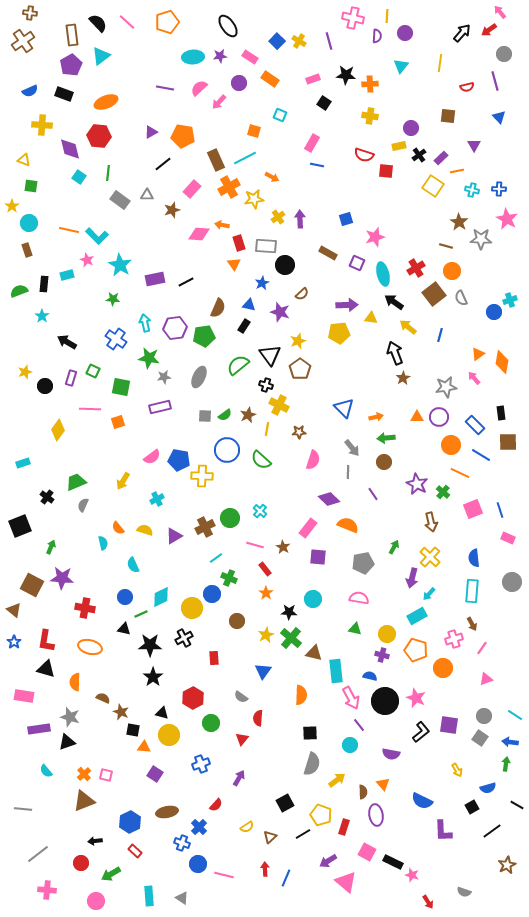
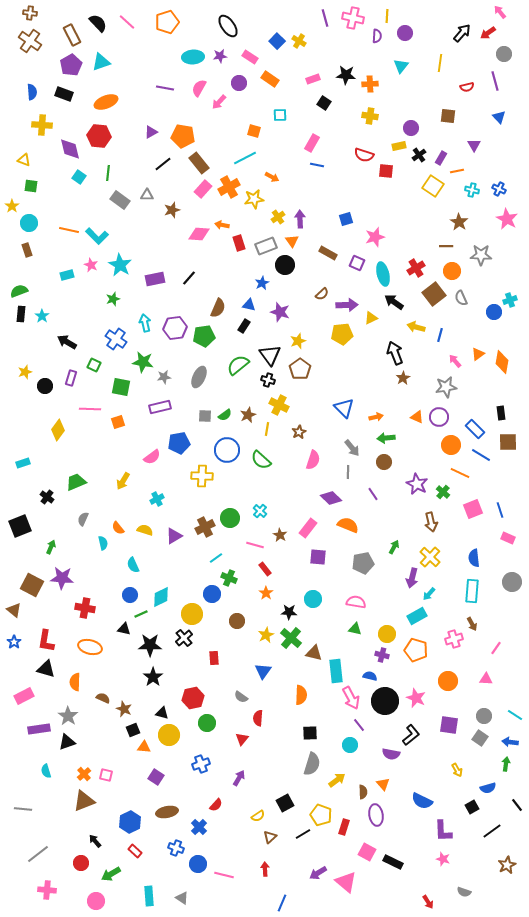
red arrow at (489, 30): moved 1 px left, 3 px down
brown rectangle at (72, 35): rotated 20 degrees counterclockwise
brown cross at (23, 41): moved 7 px right; rotated 20 degrees counterclockwise
purple line at (329, 41): moved 4 px left, 23 px up
cyan triangle at (101, 56): moved 6 px down; rotated 18 degrees clockwise
pink semicircle at (199, 88): rotated 18 degrees counterclockwise
blue semicircle at (30, 91): moved 2 px right, 1 px down; rotated 70 degrees counterclockwise
cyan square at (280, 115): rotated 24 degrees counterclockwise
purple rectangle at (441, 158): rotated 16 degrees counterclockwise
brown rectangle at (216, 160): moved 17 px left, 3 px down; rotated 15 degrees counterclockwise
pink rectangle at (192, 189): moved 11 px right
blue cross at (499, 189): rotated 24 degrees clockwise
gray star at (481, 239): moved 16 px down
gray rectangle at (266, 246): rotated 25 degrees counterclockwise
brown line at (446, 246): rotated 16 degrees counterclockwise
pink star at (87, 260): moved 4 px right, 5 px down
orange triangle at (234, 264): moved 58 px right, 23 px up
black line at (186, 282): moved 3 px right, 4 px up; rotated 21 degrees counterclockwise
black rectangle at (44, 284): moved 23 px left, 30 px down
brown semicircle at (302, 294): moved 20 px right
green star at (113, 299): rotated 24 degrees counterclockwise
yellow triangle at (371, 318): rotated 32 degrees counterclockwise
yellow arrow at (408, 327): moved 8 px right; rotated 24 degrees counterclockwise
yellow pentagon at (339, 333): moved 3 px right, 1 px down
green star at (149, 358): moved 6 px left, 4 px down
green square at (93, 371): moved 1 px right, 6 px up
pink arrow at (474, 378): moved 19 px left, 17 px up
black cross at (266, 385): moved 2 px right, 5 px up
orange triangle at (417, 417): rotated 24 degrees clockwise
blue rectangle at (475, 425): moved 4 px down
brown star at (299, 432): rotated 24 degrees counterclockwise
blue pentagon at (179, 460): moved 17 px up; rotated 20 degrees counterclockwise
purple diamond at (329, 499): moved 2 px right, 1 px up
gray semicircle at (83, 505): moved 14 px down
brown star at (283, 547): moved 3 px left, 12 px up
blue circle at (125, 597): moved 5 px right, 2 px up
pink semicircle at (359, 598): moved 3 px left, 4 px down
yellow circle at (192, 608): moved 6 px down
black cross at (184, 638): rotated 12 degrees counterclockwise
pink line at (482, 648): moved 14 px right
orange circle at (443, 668): moved 5 px right, 13 px down
pink triangle at (486, 679): rotated 24 degrees clockwise
pink rectangle at (24, 696): rotated 36 degrees counterclockwise
red hexagon at (193, 698): rotated 15 degrees clockwise
brown star at (121, 712): moved 3 px right, 3 px up
gray star at (70, 717): moved 2 px left, 1 px up; rotated 18 degrees clockwise
green circle at (211, 723): moved 4 px left
black square at (133, 730): rotated 32 degrees counterclockwise
black L-shape at (421, 732): moved 10 px left, 3 px down
cyan semicircle at (46, 771): rotated 24 degrees clockwise
purple square at (155, 774): moved 1 px right, 3 px down
black line at (517, 805): rotated 24 degrees clockwise
yellow semicircle at (247, 827): moved 11 px right, 11 px up
black arrow at (95, 841): rotated 56 degrees clockwise
blue cross at (182, 843): moved 6 px left, 5 px down
purple arrow at (328, 861): moved 10 px left, 12 px down
pink star at (412, 875): moved 31 px right, 16 px up
blue line at (286, 878): moved 4 px left, 25 px down
